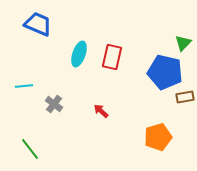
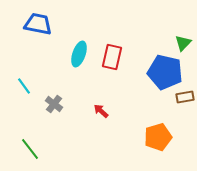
blue trapezoid: rotated 12 degrees counterclockwise
cyan line: rotated 60 degrees clockwise
